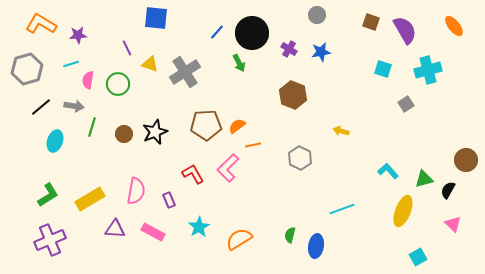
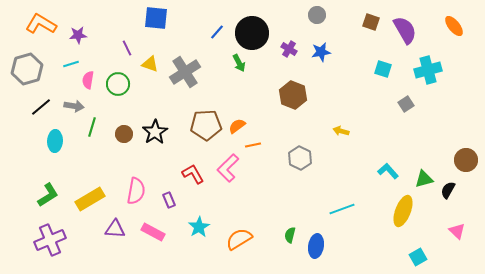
black star at (155, 132): rotated 10 degrees counterclockwise
cyan ellipse at (55, 141): rotated 15 degrees counterclockwise
pink triangle at (453, 224): moved 4 px right, 7 px down
